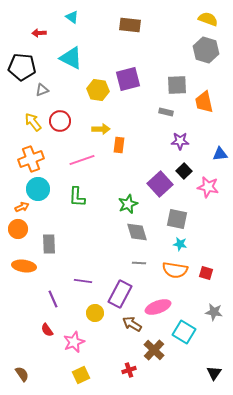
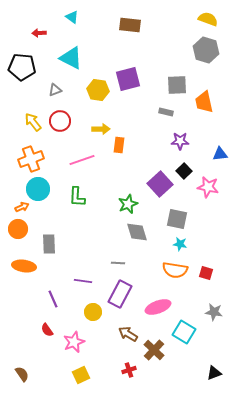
gray triangle at (42, 90): moved 13 px right
gray line at (139, 263): moved 21 px left
yellow circle at (95, 313): moved 2 px left, 1 px up
brown arrow at (132, 324): moved 4 px left, 10 px down
black triangle at (214, 373): rotated 35 degrees clockwise
